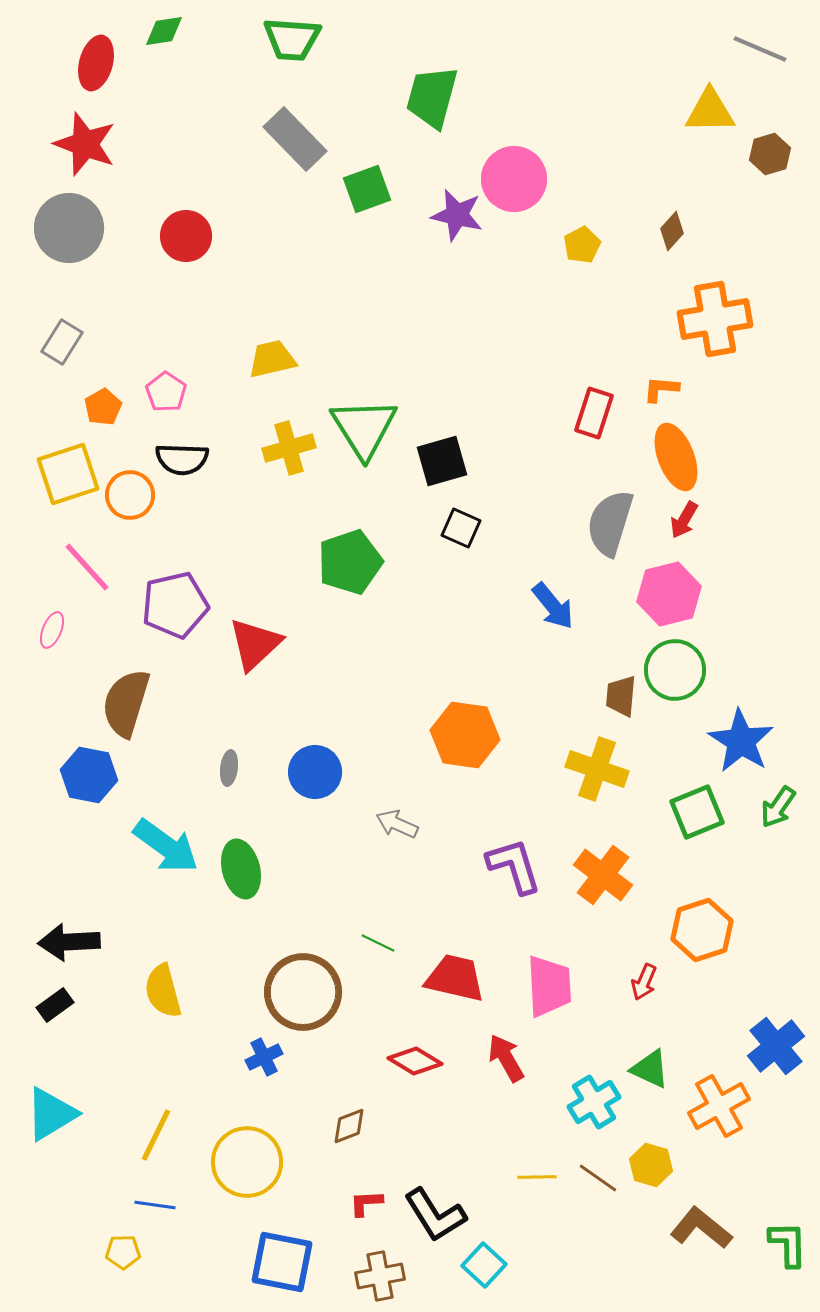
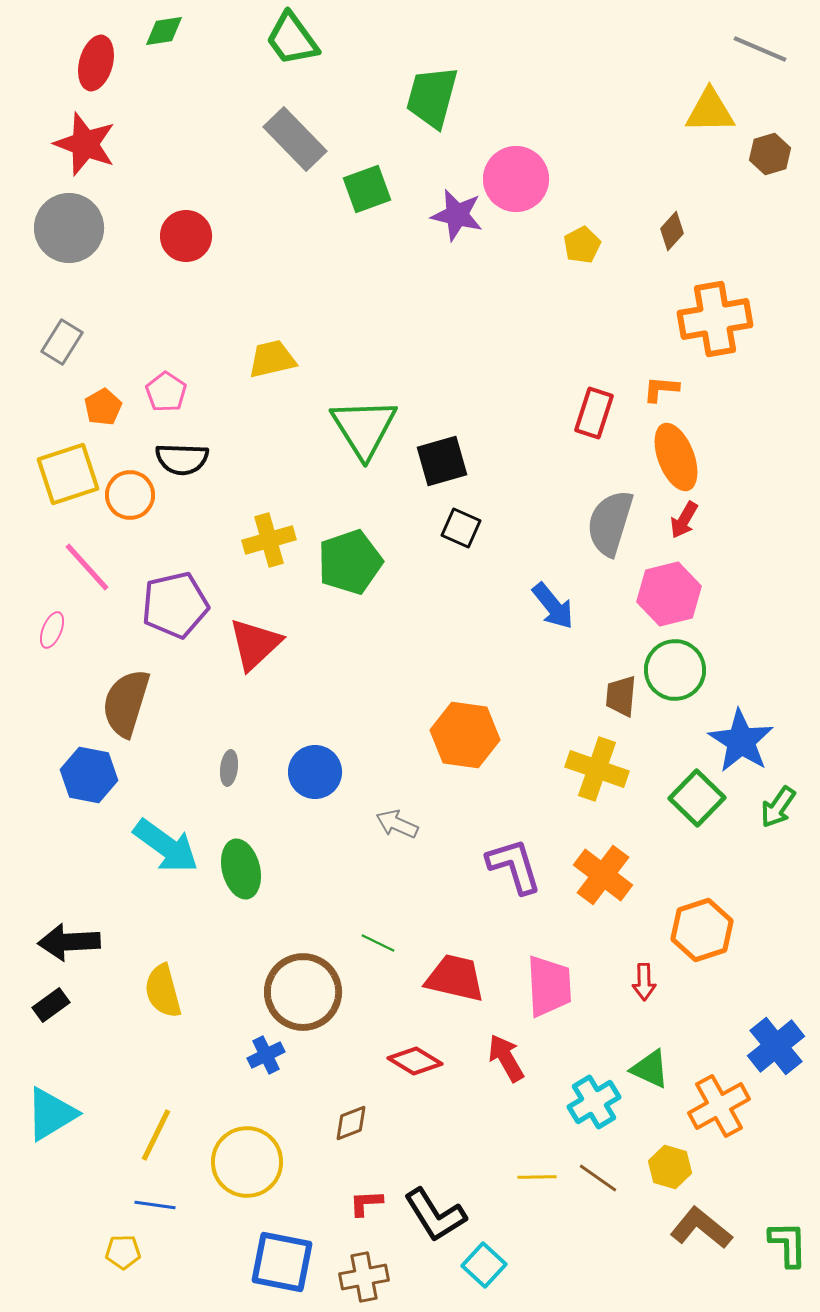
green trapezoid at (292, 39): rotated 50 degrees clockwise
pink circle at (514, 179): moved 2 px right
yellow cross at (289, 448): moved 20 px left, 92 px down
green square at (697, 812): moved 14 px up; rotated 24 degrees counterclockwise
red arrow at (644, 982): rotated 24 degrees counterclockwise
black rectangle at (55, 1005): moved 4 px left
blue cross at (264, 1057): moved 2 px right, 2 px up
brown diamond at (349, 1126): moved 2 px right, 3 px up
yellow hexagon at (651, 1165): moved 19 px right, 2 px down
brown cross at (380, 1276): moved 16 px left, 1 px down
